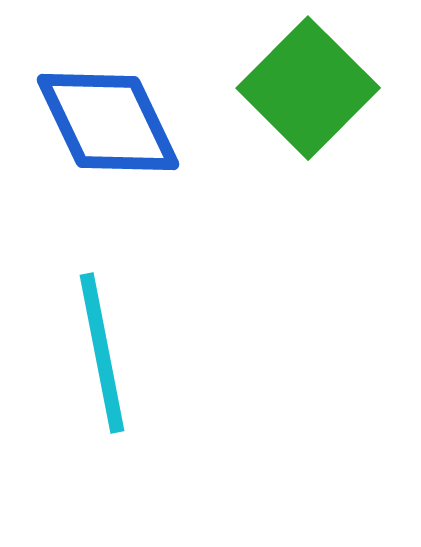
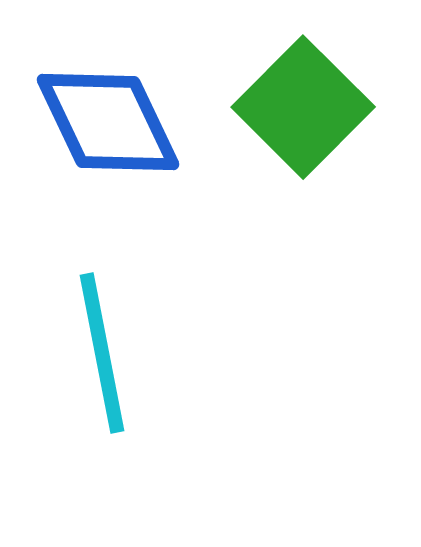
green square: moved 5 px left, 19 px down
